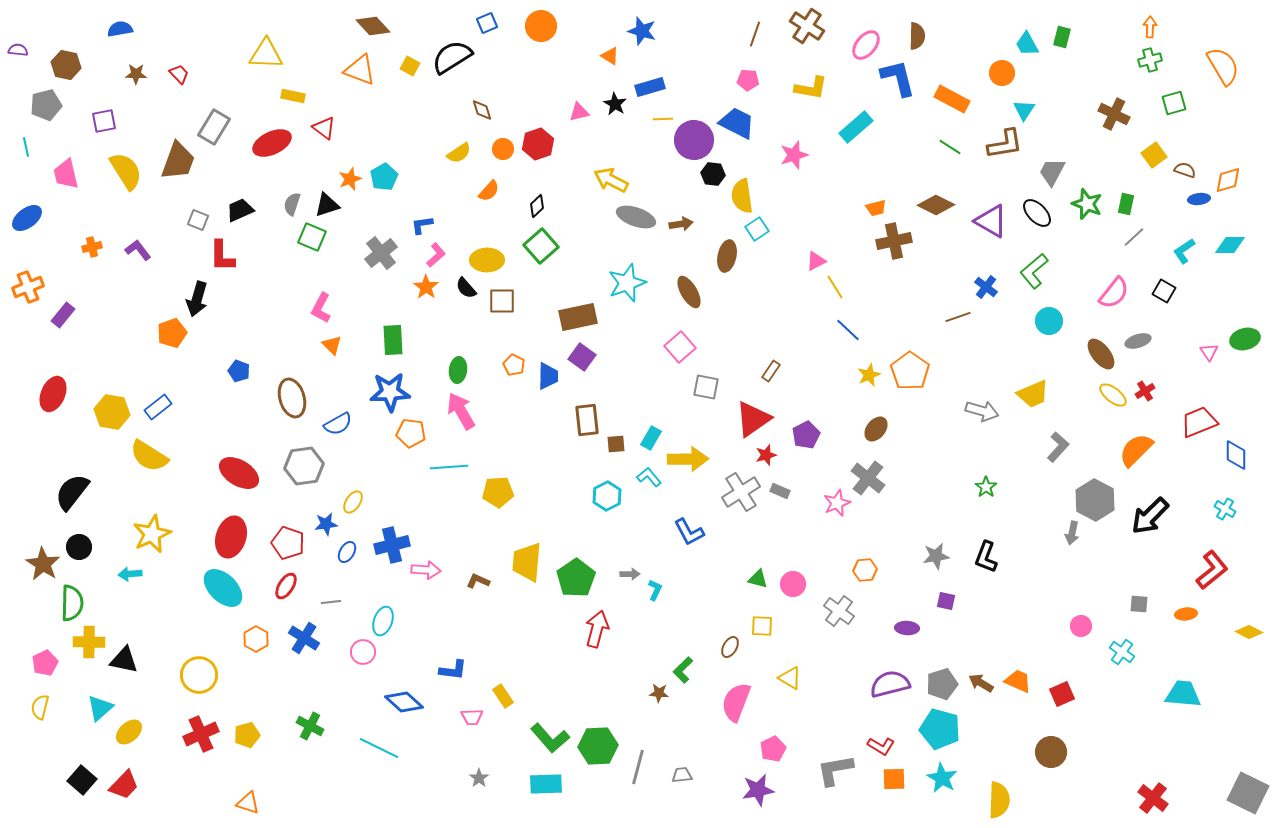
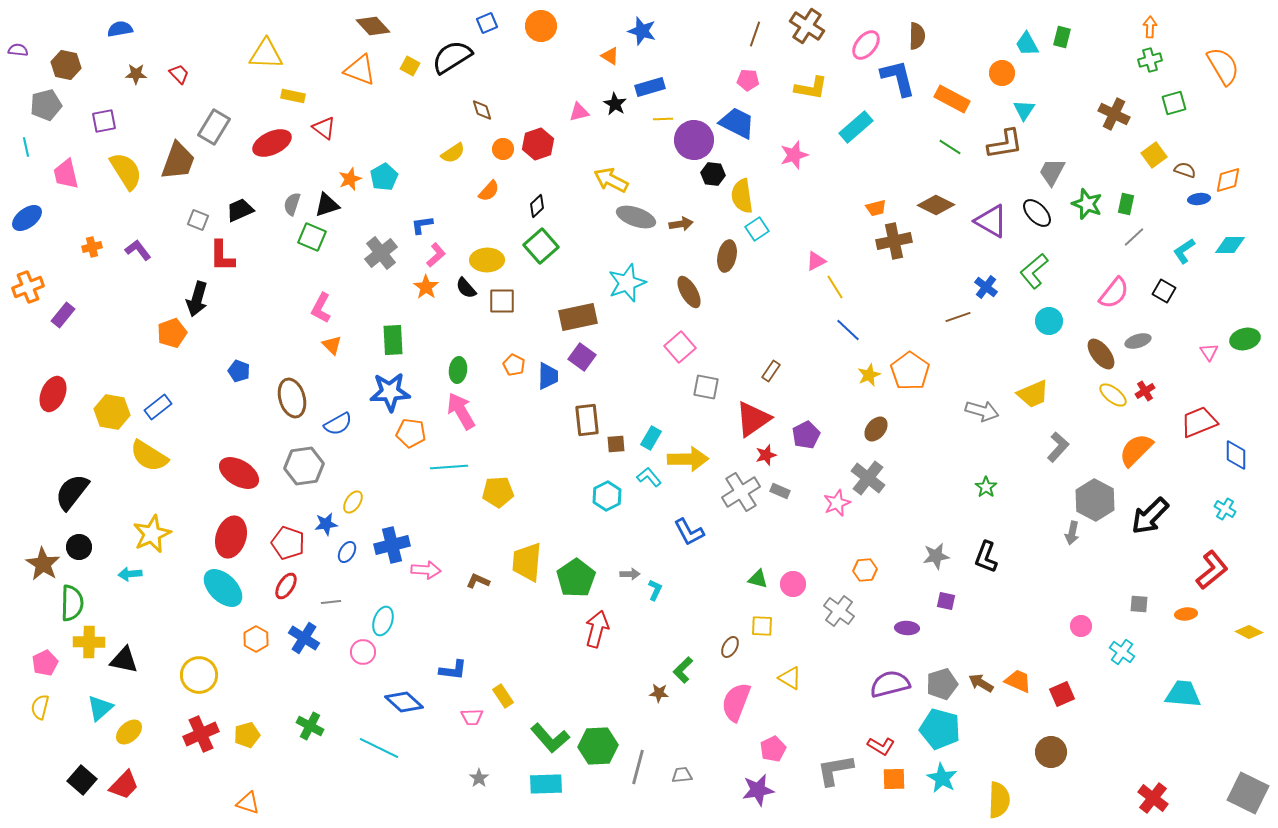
yellow semicircle at (459, 153): moved 6 px left
